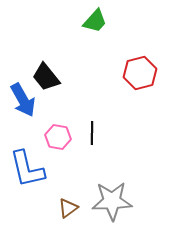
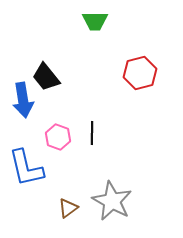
green trapezoid: rotated 48 degrees clockwise
blue arrow: rotated 20 degrees clockwise
pink hexagon: rotated 10 degrees clockwise
blue L-shape: moved 1 px left, 1 px up
gray star: rotated 30 degrees clockwise
